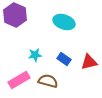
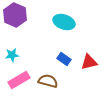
cyan star: moved 23 px left
